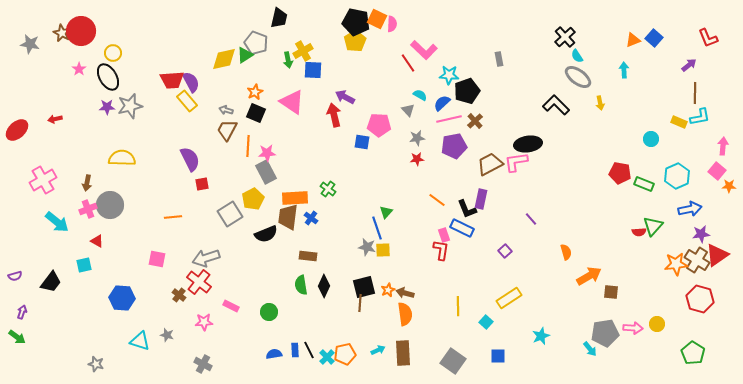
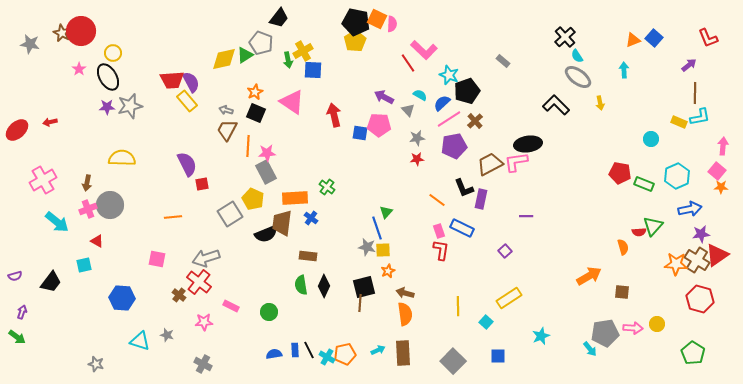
black trapezoid at (279, 18): rotated 25 degrees clockwise
gray pentagon at (256, 43): moved 5 px right
gray rectangle at (499, 59): moved 4 px right, 2 px down; rotated 40 degrees counterclockwise
cyan star at (449, 75): rotated 18 degrees clockwise
purple arrow at (345, 97): moved 39 px right
red arrow at (55, 119): moved 5 px left, 3 px down
pink line at (449, 119): rotated 20 degrees counterclockwise
blue square at (362, 142): moved 2 px left, 9 px up
purple semicircle at (190, 159): moved 3 px left, 5 px down
orange star at (729, 186): moved 8 px left, 1 px down
green cross at (328, 189): moved 1 px left, 2 px up
yellow pentagon at (253, 199): rotated 20 degrees counterclockwise
black L-shape at (467, 209): moved 3 px left, 21 px up
brown trapezoid at (288, 217): moved 6 px left, 6 px down
purple line at (531, 219): moved 5 px left, 3 px up; rotated 48 degrees counterclockwise
pink rectangle at (444, 235): moved 5 px left, 4 px up
orange semicircle at (566, 252): moved 57 px right, 5 px up
orange star at (676, 264): rotated 10 degrees clockwise
orange star at (388, 290): moved 19 px up
brown square at (611, 292): moved 11 px right
cyan cross at (327, 357): rotated 14 degrees counterclockwise
gray square at (453, 361): rotated 10 degrees clockwise
